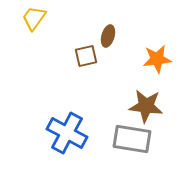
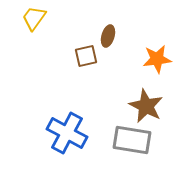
brown star: rotated 20 degrees clockwise
gray rectangle: moved 1 px down
